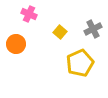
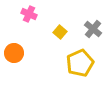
gray cross: rotated 24 degrees counterclockwise
orange circle: moved 2 px left, 9 px down
